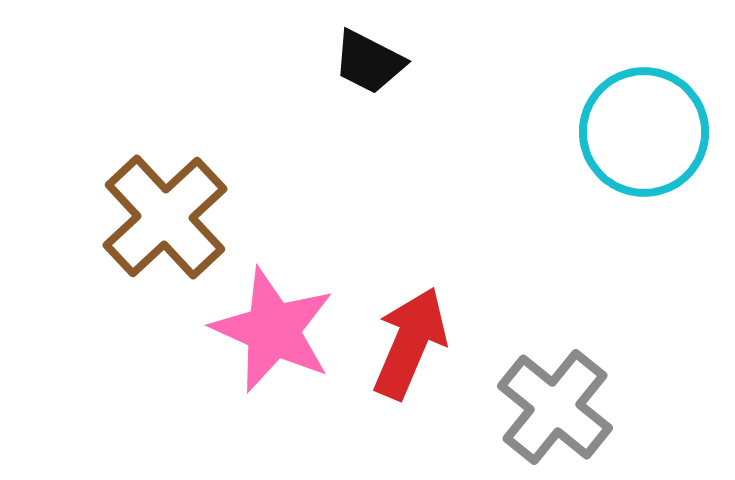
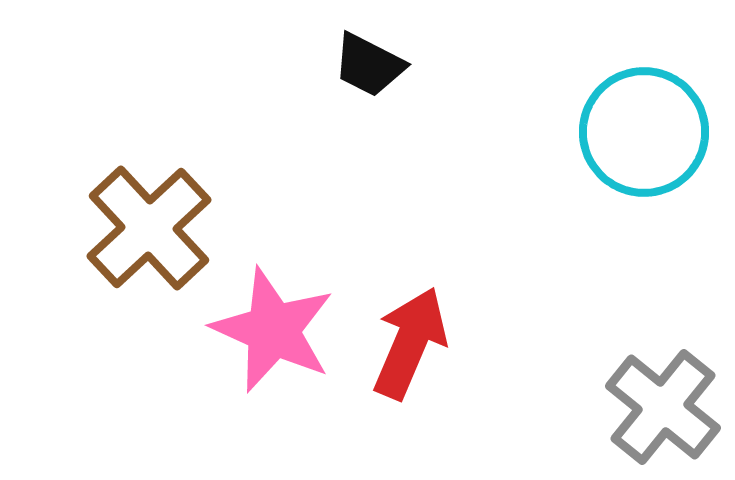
black trapezoid: moved 3 px down
brown cross: moved 16 px left, 11 px down
gray cross: moved 108 px right
